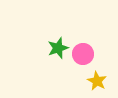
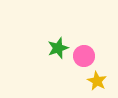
pink circle: moved 1 px right, 2 px down
